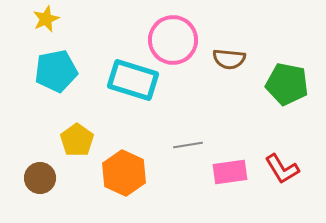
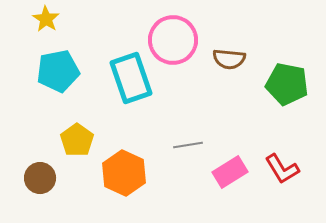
yellow star: rotated 16 degrees counterclockwise
cyan pentagon: moved 2 px right
cyan rectangle: moved 2 px left, 2 px up; rotated 54 degrees clockwise
pink rectangle: rotated 24 degrees counterclockwise
